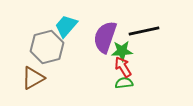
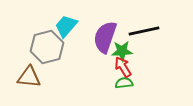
brown triangle: moved 4 px left, 1 px up; rotated 35 degrees clockwise
